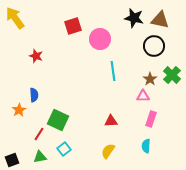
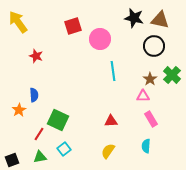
yellow arrow: moved 3 px right, 4 px down
pink rectangle: rotated 49 degrees counterclockwise
